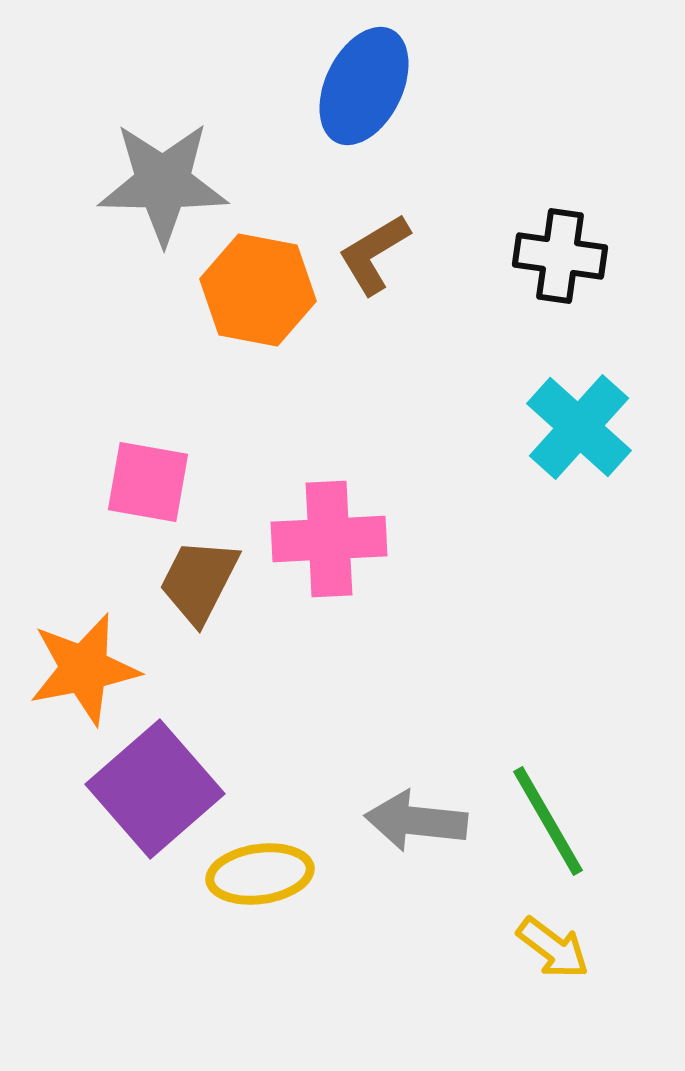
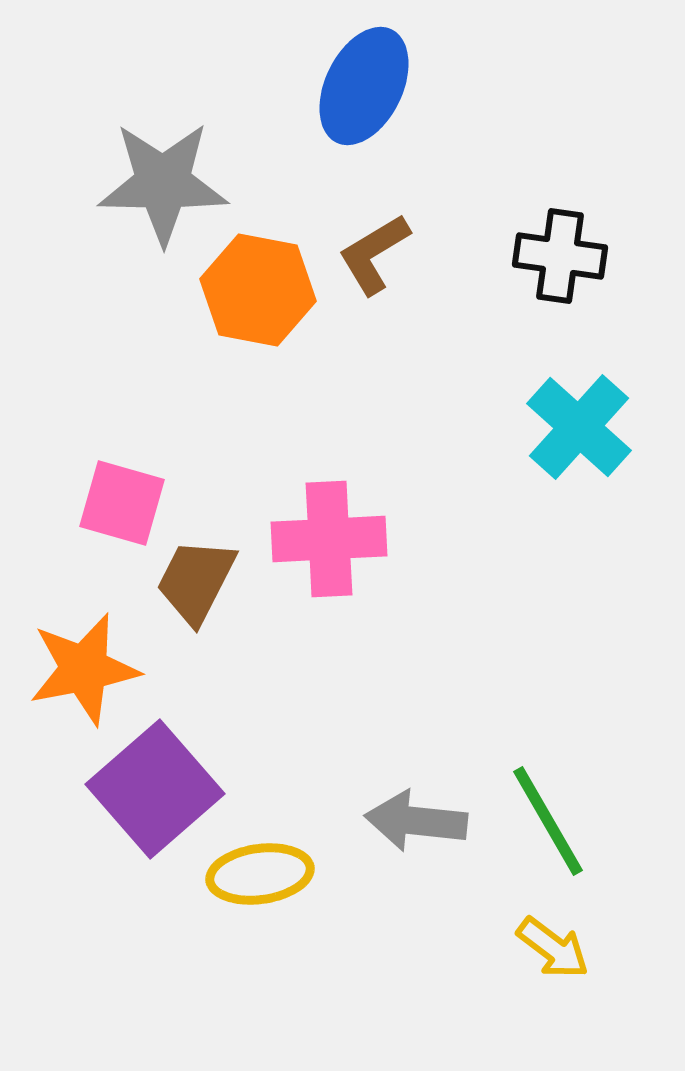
pink square: moved 26 px left, 21 px down; rotated 6 degrees clockwise
brown trapezoid: moved 3 px left
